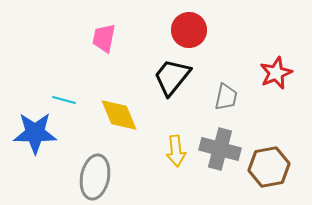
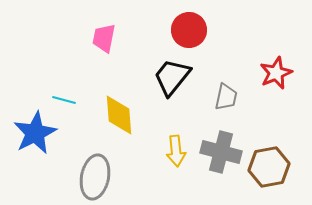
yellow diamond: rotated 18 degrees clockwise
blue star: rotated 27 degrees counterclockwise
gray cross: moved 1 px right, 3 px down
